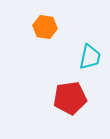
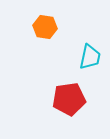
red pentagon: moved 1 px left, 1 px down
